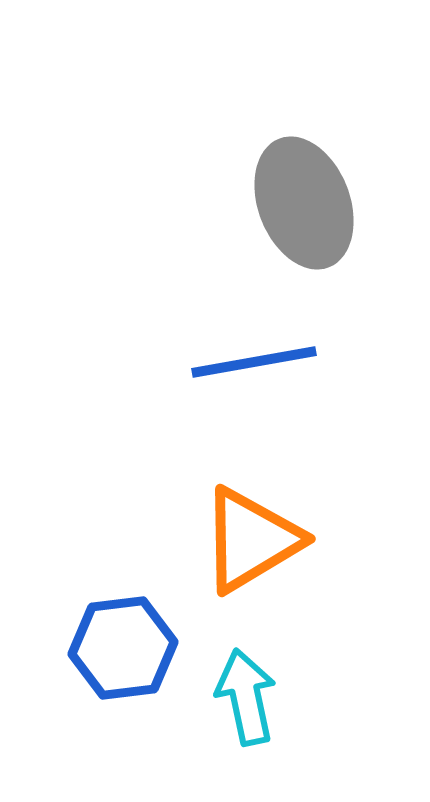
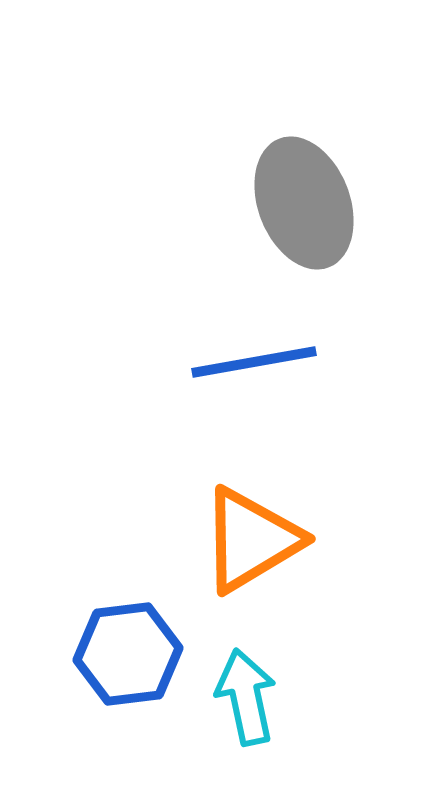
blue hexagon: moved 5 px right, 6 px down
